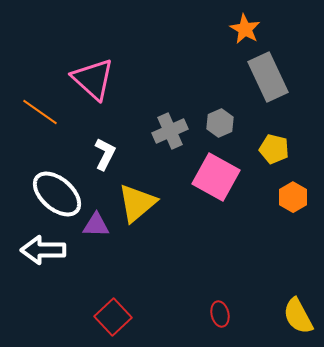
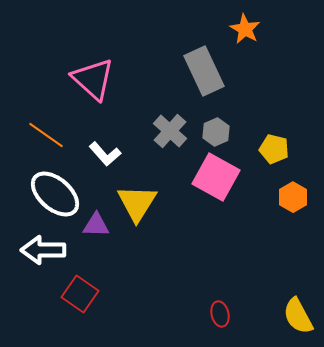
gray rectangle: moved 64 px left, 6 px up
orange line: moved 6 px right, 23 px down
gray hexagon: moved 4 px left, 9 px down
gray cross: rotated 24 degrees counterclockwise
white L-shape: rotated 112 degrees clockwise
white ellipse: moved 2 px left
yellow triangle: rotated 18 degrees counterclockwise
red square: moved 33 px left, 23 px up; rotated 12 degrees counterclockwise
